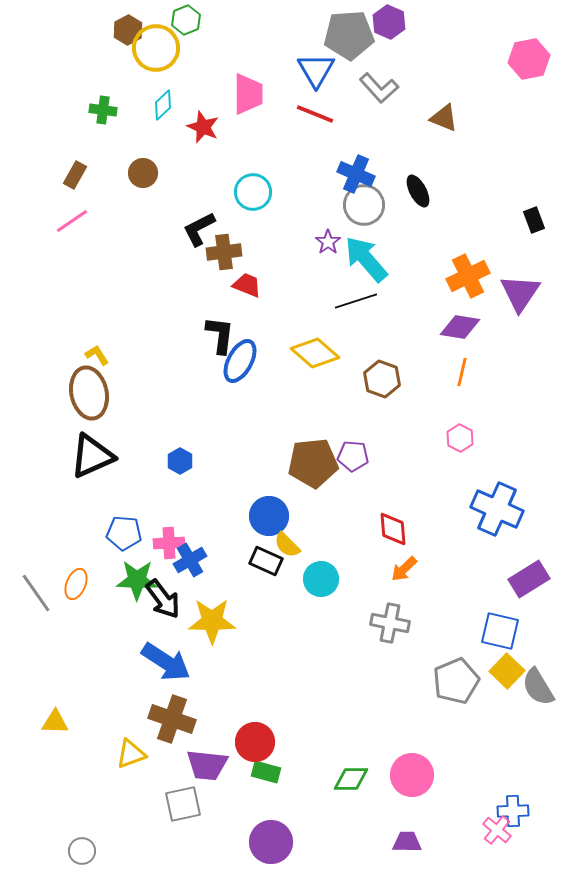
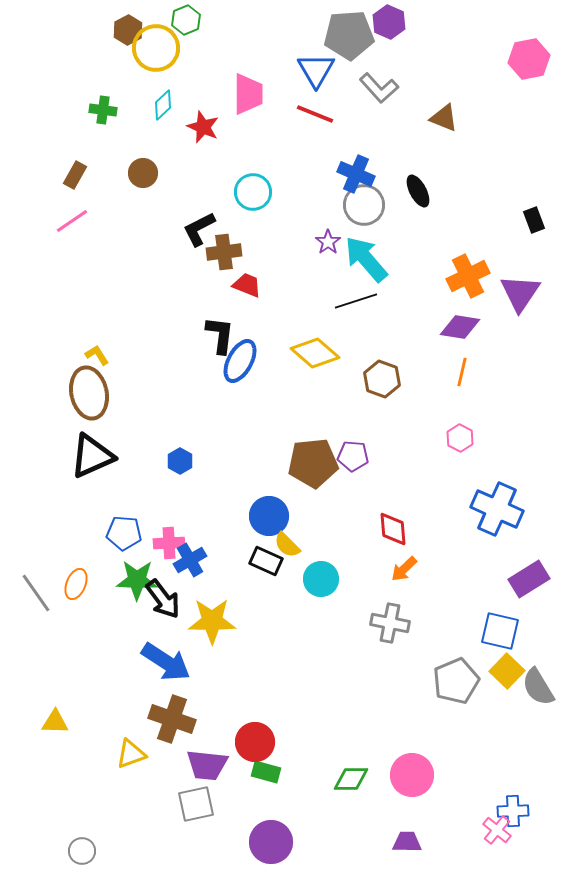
gray square at (183, 804): moved 13 px right
